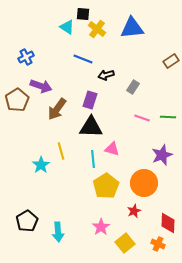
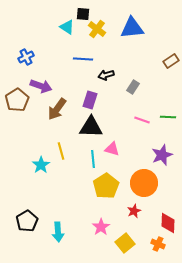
blue line: rotated 18 degrees counterclockwise
pink line: moved 2 px down
